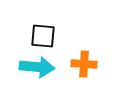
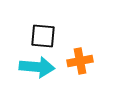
orange cross: moved 4 px left, 3 px up; rotated 15 degrees counterclockwise
